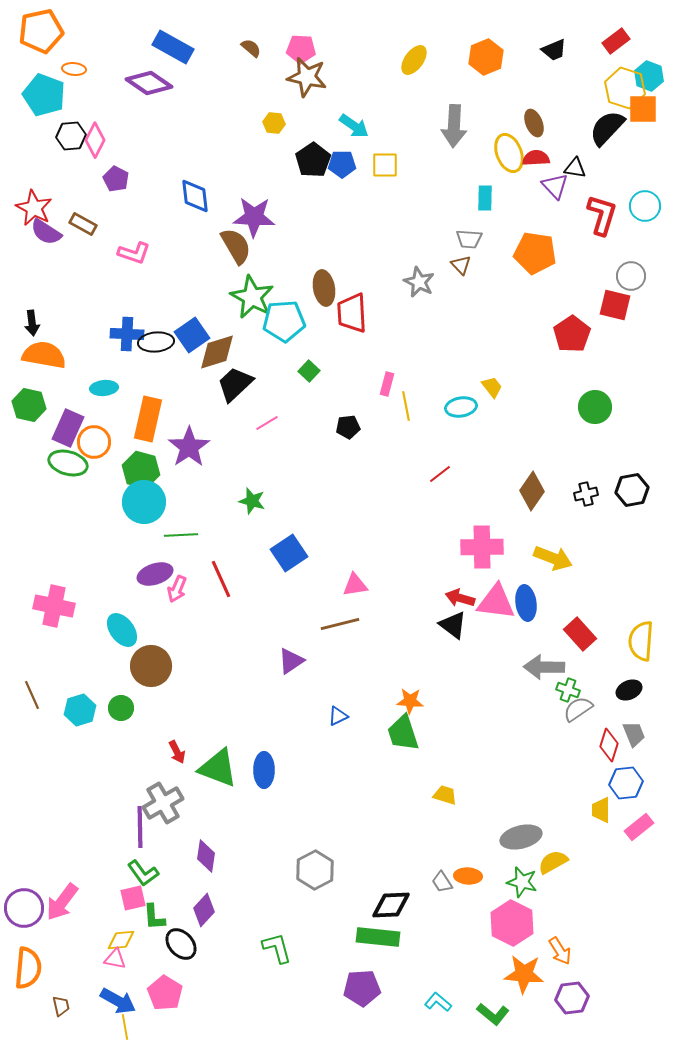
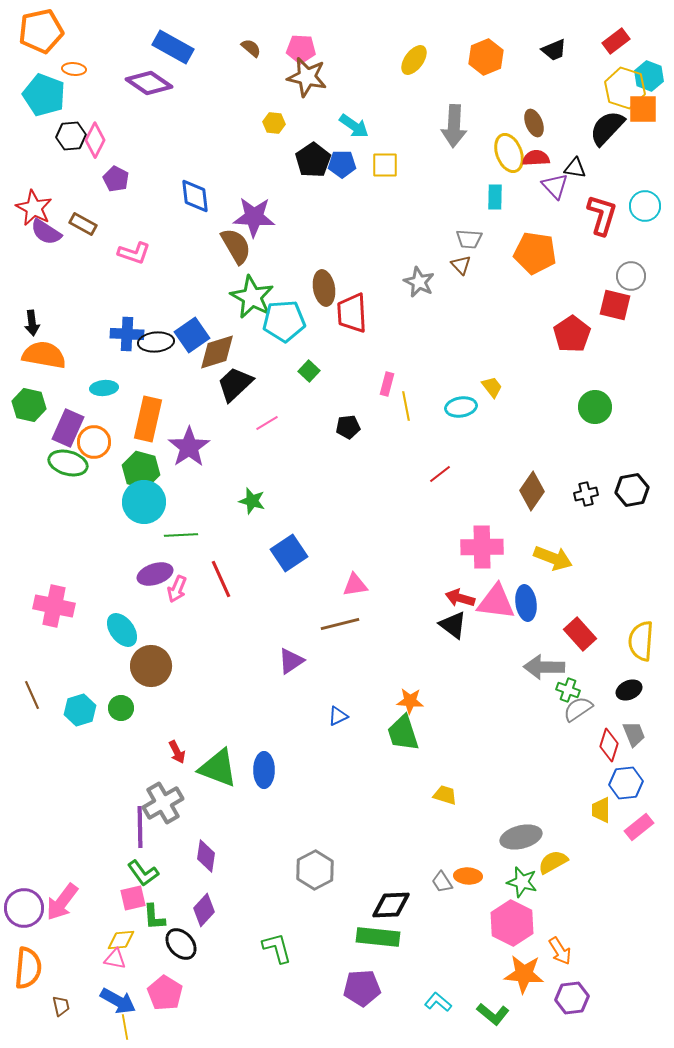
cyan rectangle at (485, 198): moved 10 px right, 1 px up
